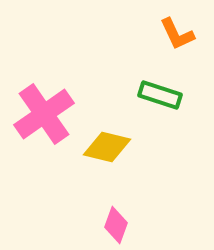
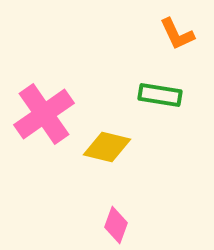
green rectangle: rotated 9 degrees counterclockwise
